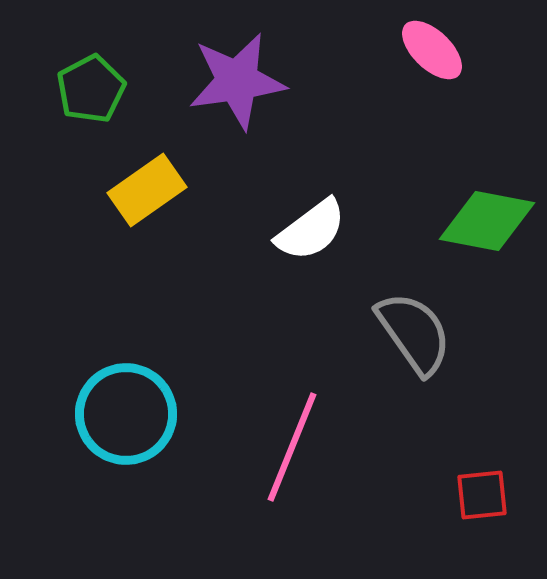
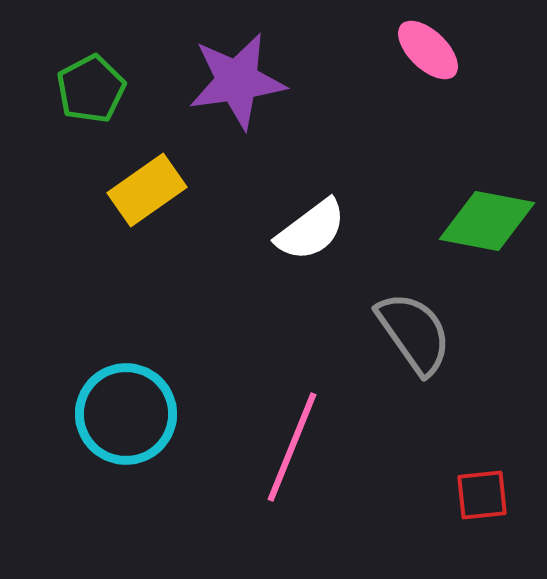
pink ellipse: moved 4 px left
